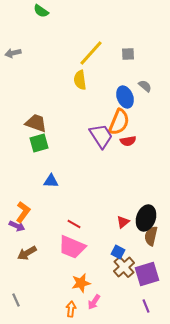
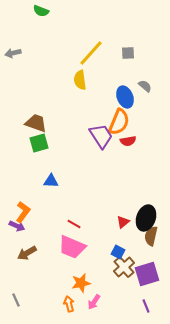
green semicircle: rotated 14 degrees counterclockwise
gray square: moved 1 px up
orange arrow: moved 2 px left, 5 px up; rotated 21 degrees counterclockwise
